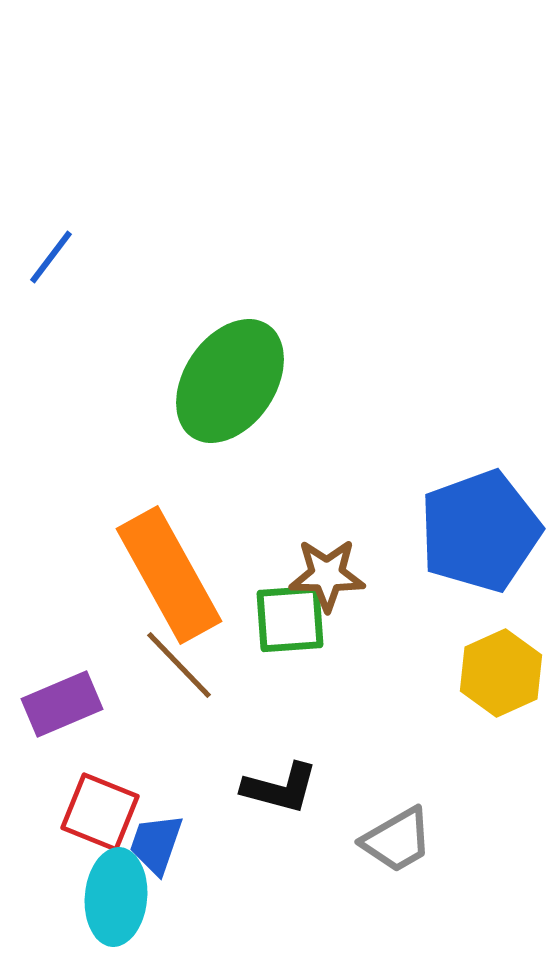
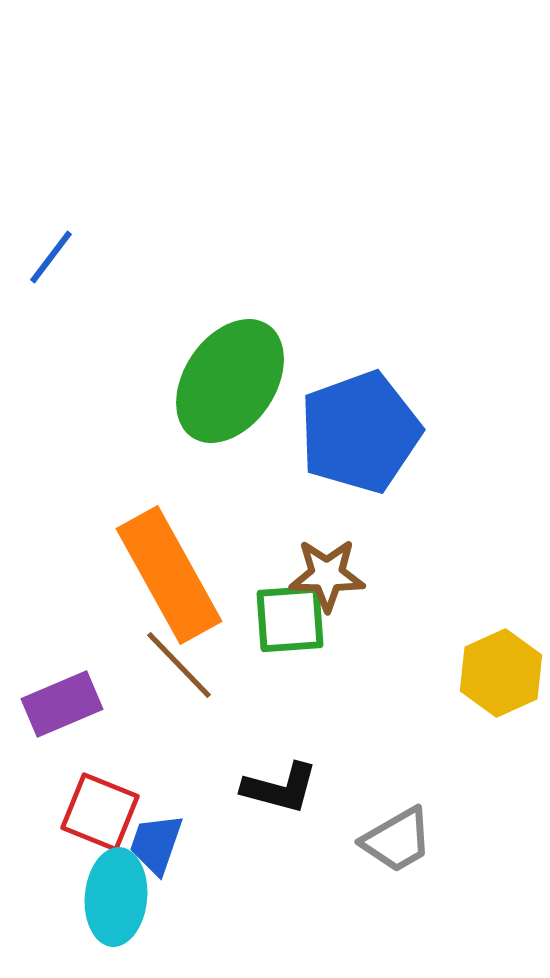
blue pentagon: moved 120 px left, 99 px up
